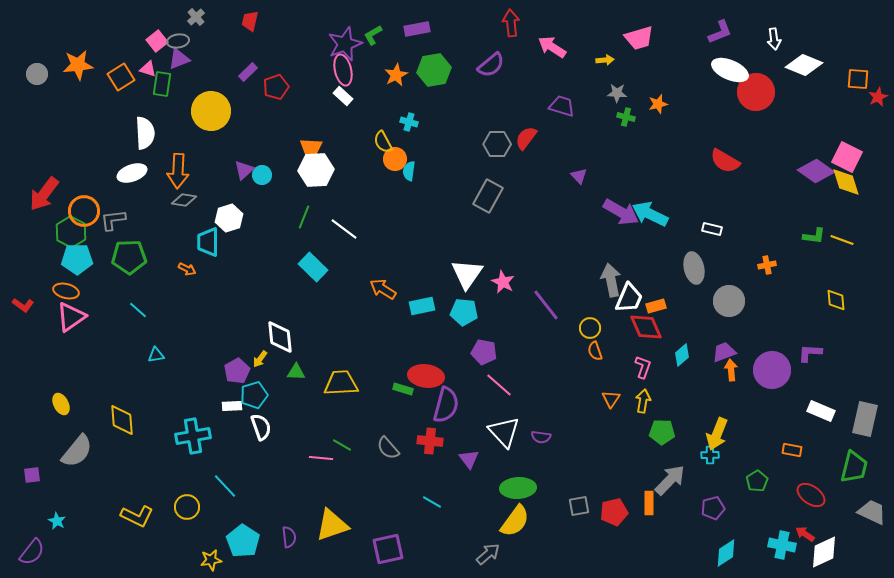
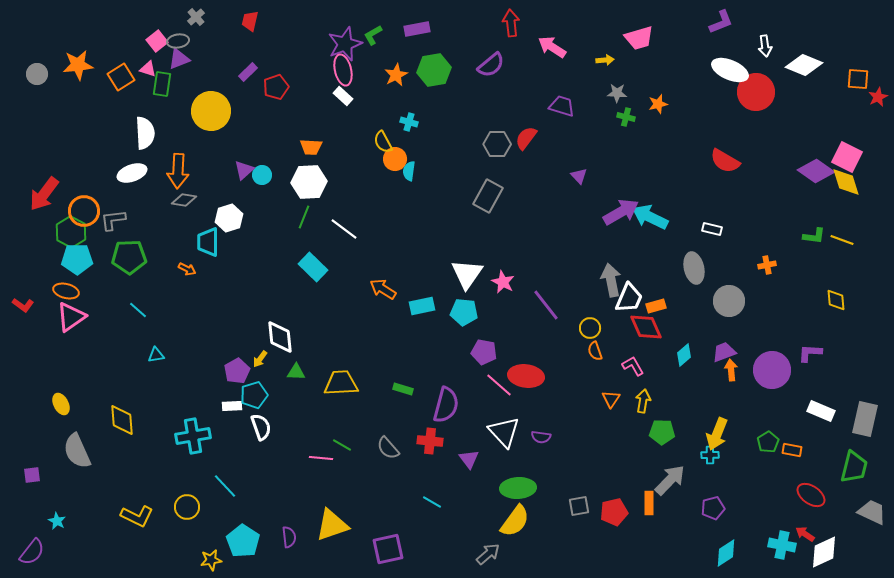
purple L-shape at (720, 32): moved 1 px right, 10 px up
white arrow at (774, 39): moved 9 px left, 7 px down
white hexagon at (316, 170): moved 7 px left, 12 px down
purple arrow at (621, 212): rotated 60 degrees counterclockwise
cyan arrow at (650, 214): moved 3 px down
cyan diamond at (682, 355): moved 2 px right
pink L-shape at (643, 367): moved 10 px left, 1 px up; rotated 50 degrees counterclockwise
red ellipse at (426, 376): moved 100 px right
gray semicircle at (77, 451): rotated 117 degrees clockwise
green pentagon at (757, 481): moved 11 px right, 39 px up
